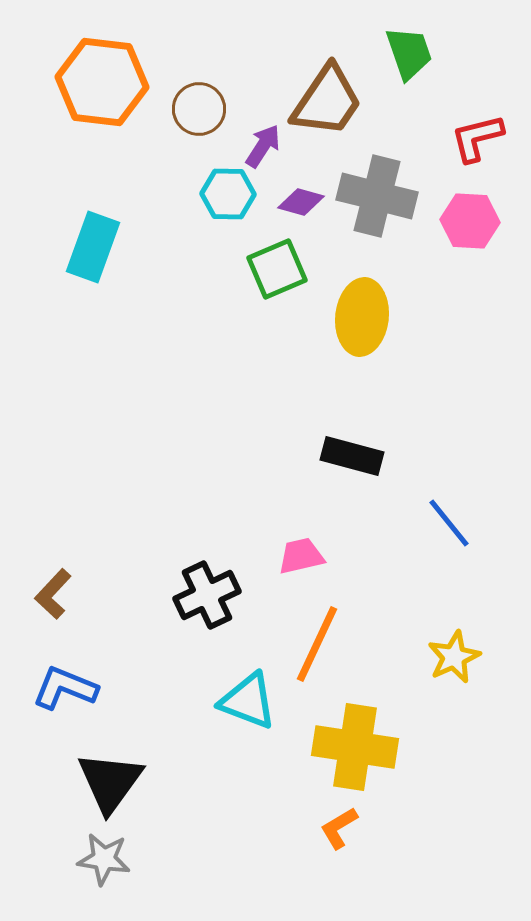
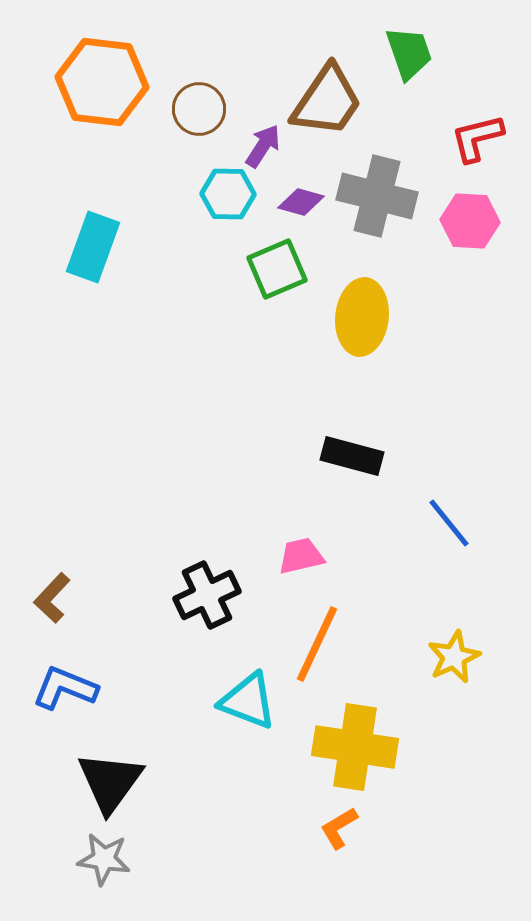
brown L-shape: moved 1 px left, 4 px down
